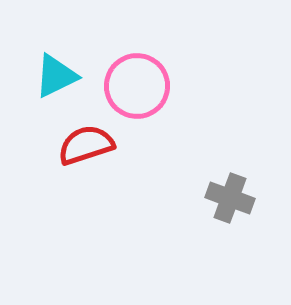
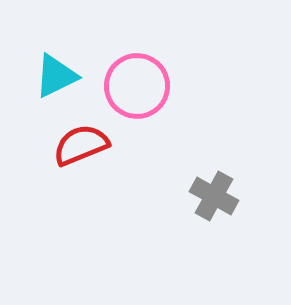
red semicircle: moved 5 px left; rotated 4 degrees counterclockwise
gray cross: moved 16 px left, 2 px up; rotated 9 degrees clockwise
